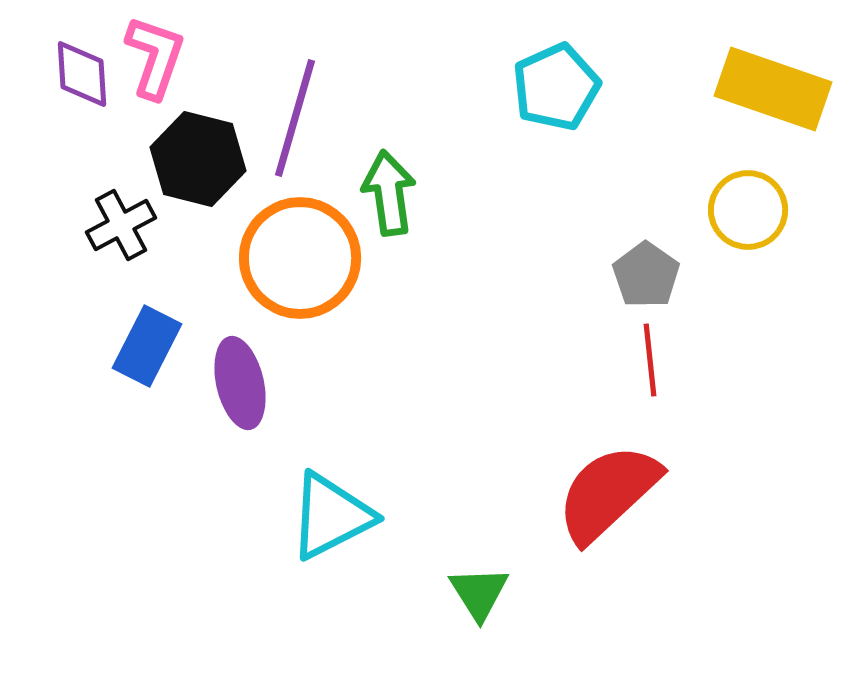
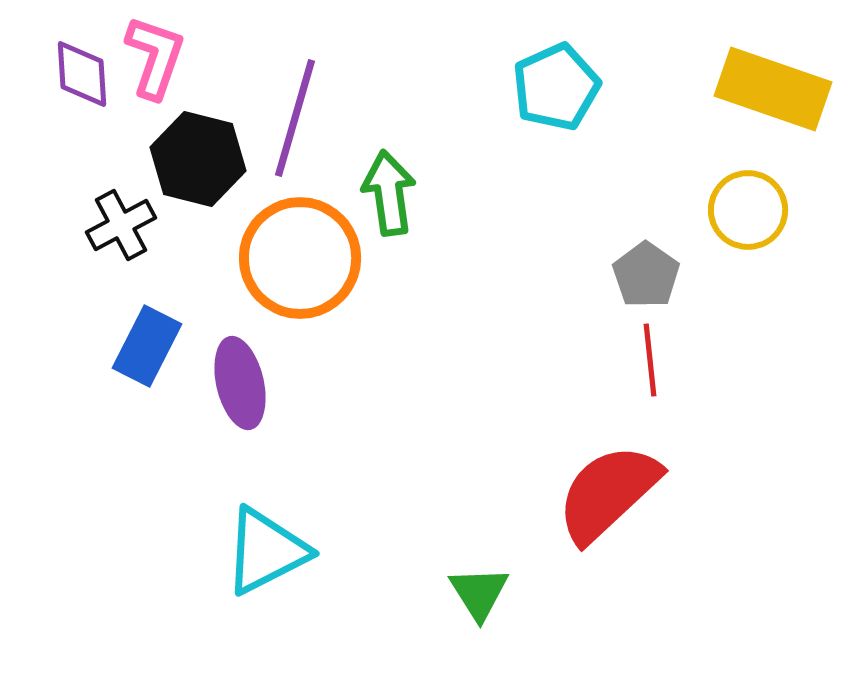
cyan triangle: moved 65 px left, 35 px down
